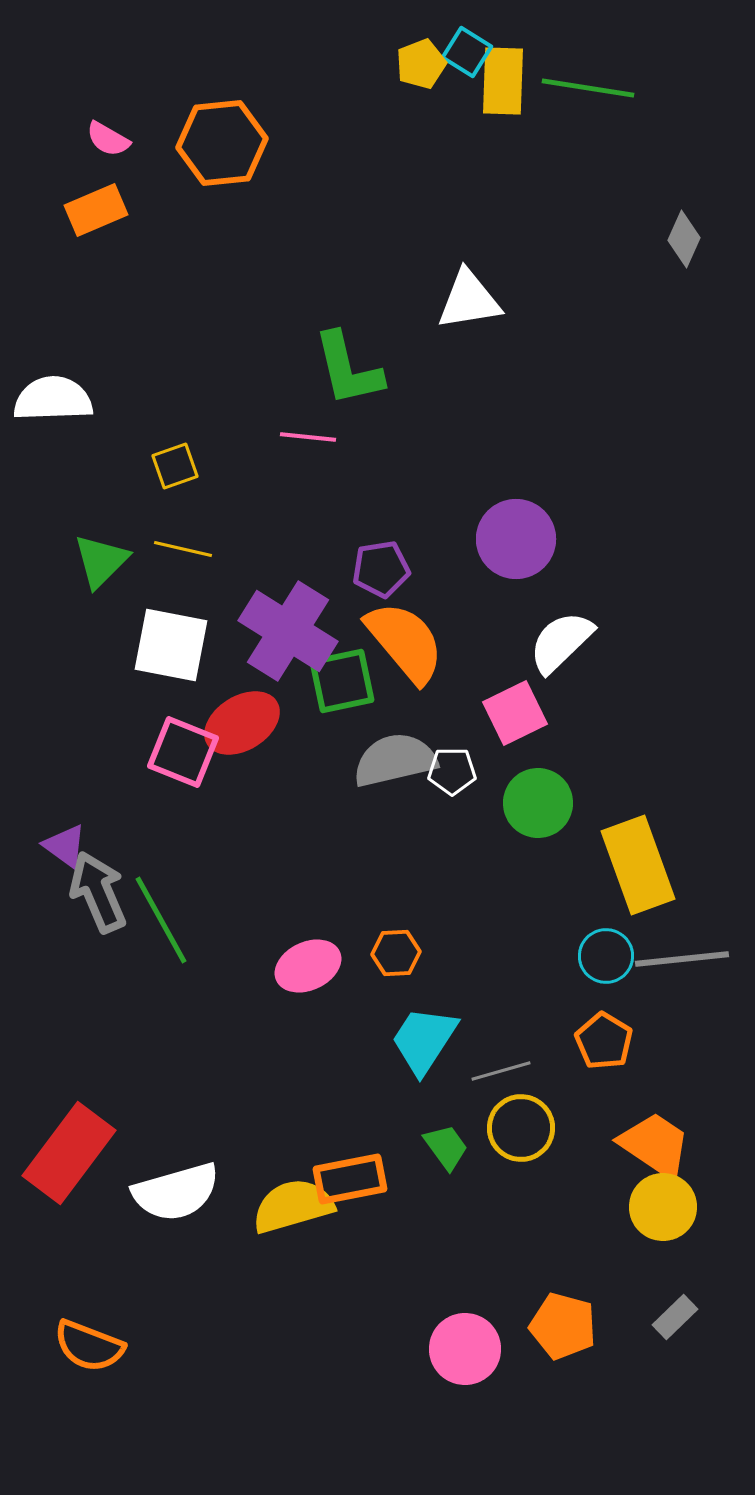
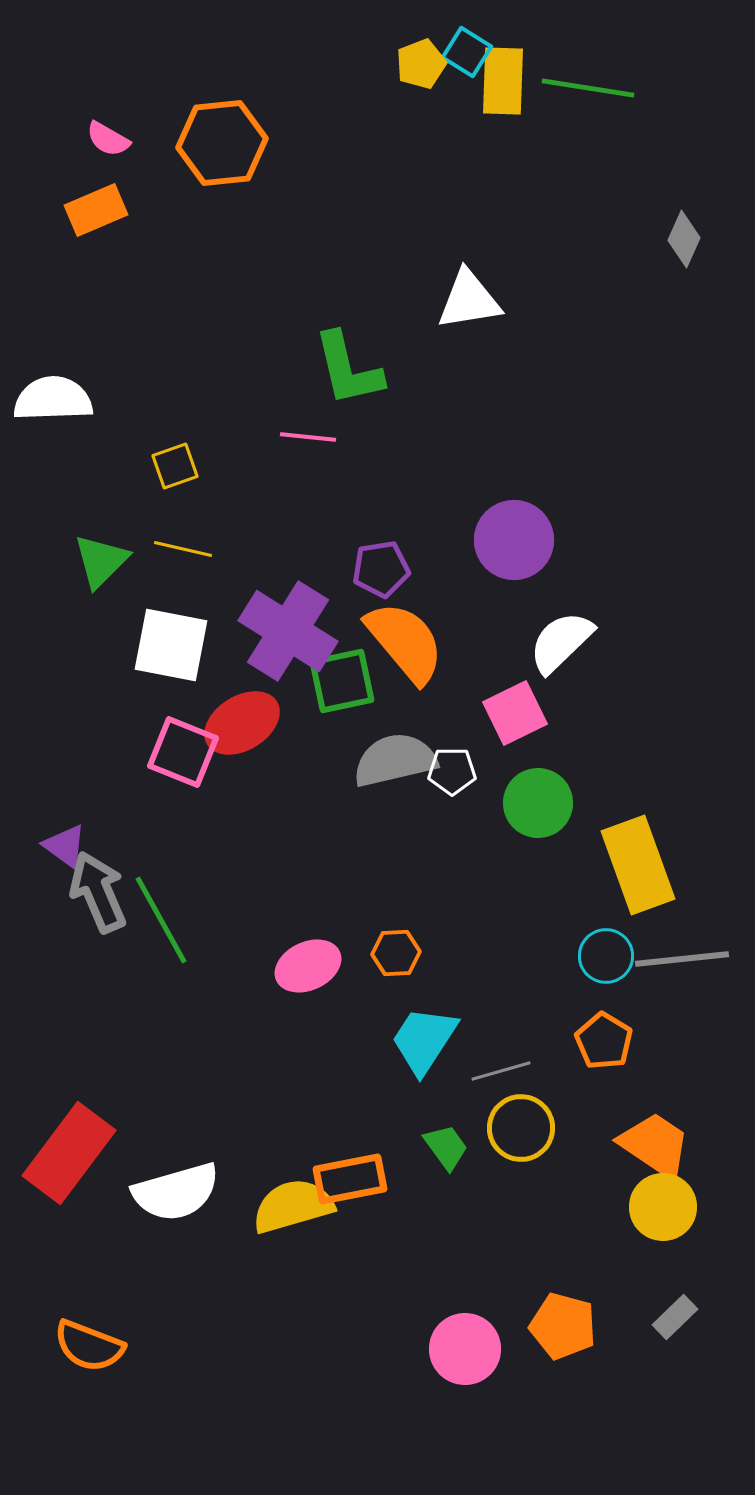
purple circle at (516, 539): moved 2 px left, 1 px down
